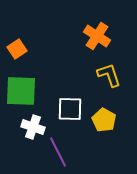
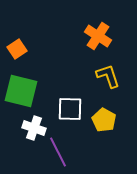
orange cross: moved 1 px right
yellow L-shape: moved 1 px left, 1 px down
green square: rotated 12 degrees clockwise
white cross: moved 1 px right, 1 px down
